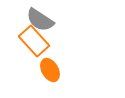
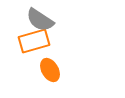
orange rectangle: rotated 64 degrees counterclockwise
